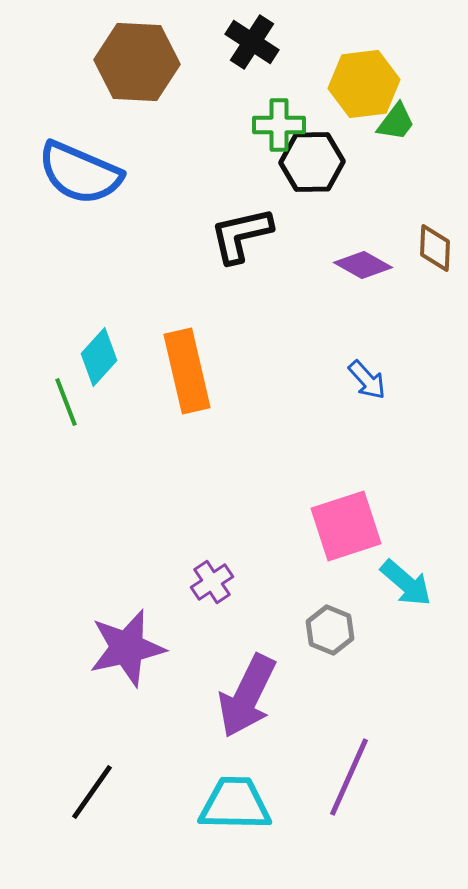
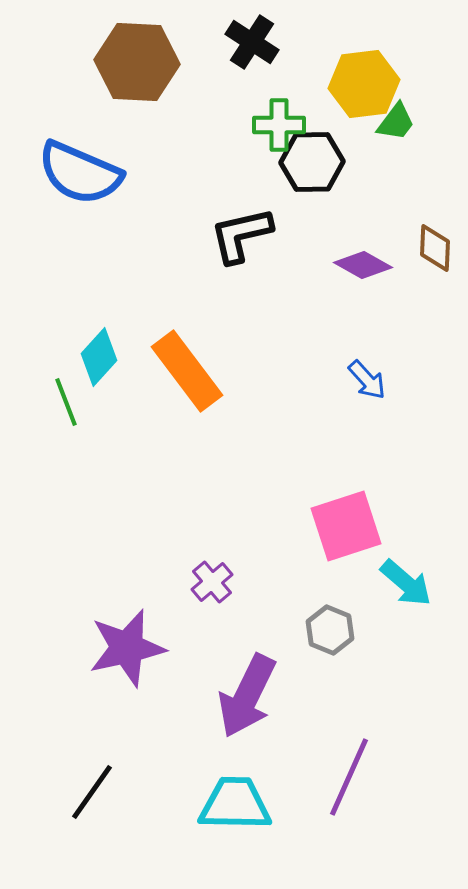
orange rectangle: rotated 24 degrees counterclockwise
purple cross: rotated 6 degrees counterclockwise
